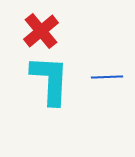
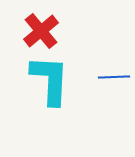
blue line: moved 7 px right
